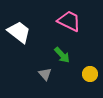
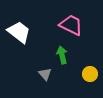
pink trapezoid: moved 2 px right, 4 px down
green arrow: rotated 150 degrees counterclockwise
